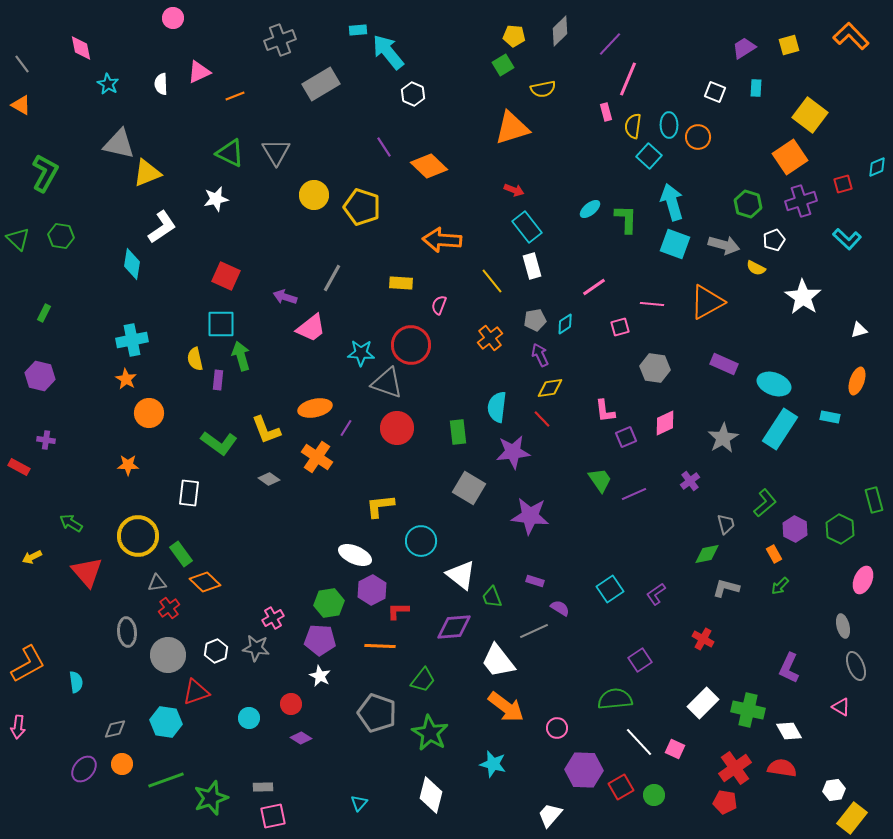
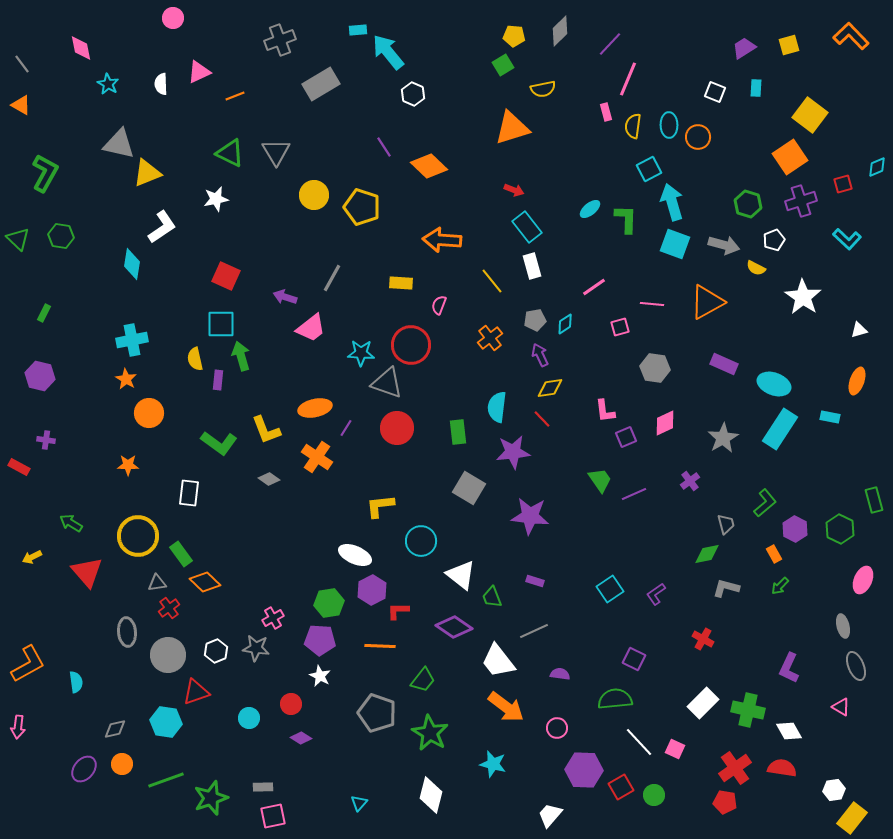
cyan square at (649, 156): moved 13 px down; rotated 20 degrees clockwise
purple semicircle at (560, 608): moved 66 px down; rotated 24 degrees counterclockwise
purple diamond at (454, 627): rotated 39 degrees clockwise
purple square at (640, 660): moved 6 px left, 1 px up; rotated 30 degrees counterclockwise
